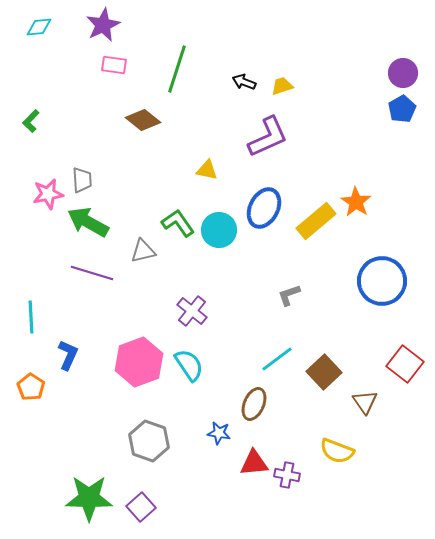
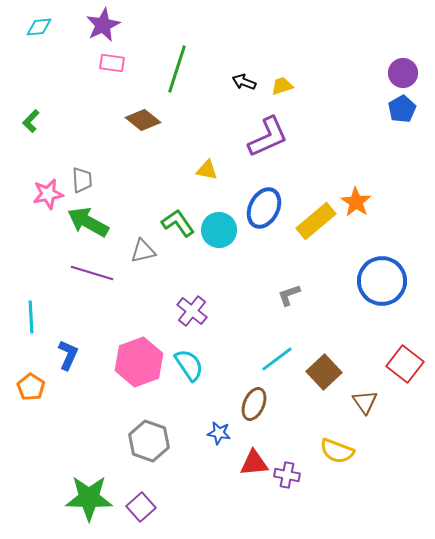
pink rectangle at (114, 65): moved 2 px left, 2 px up
